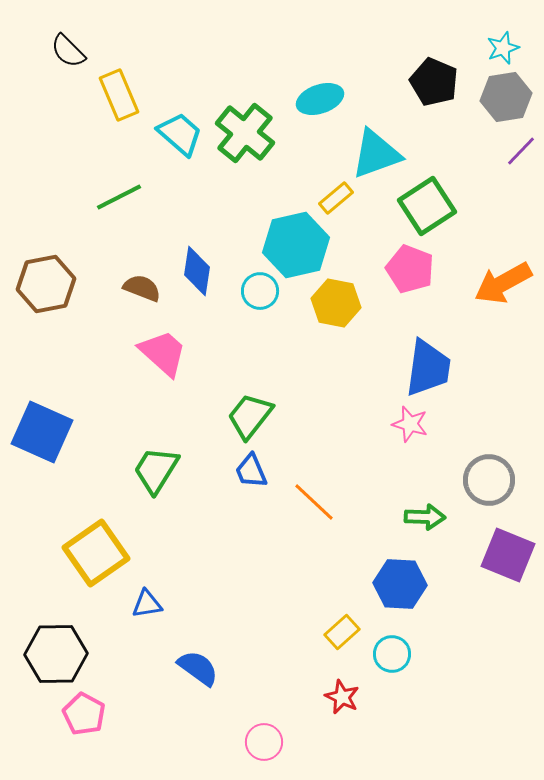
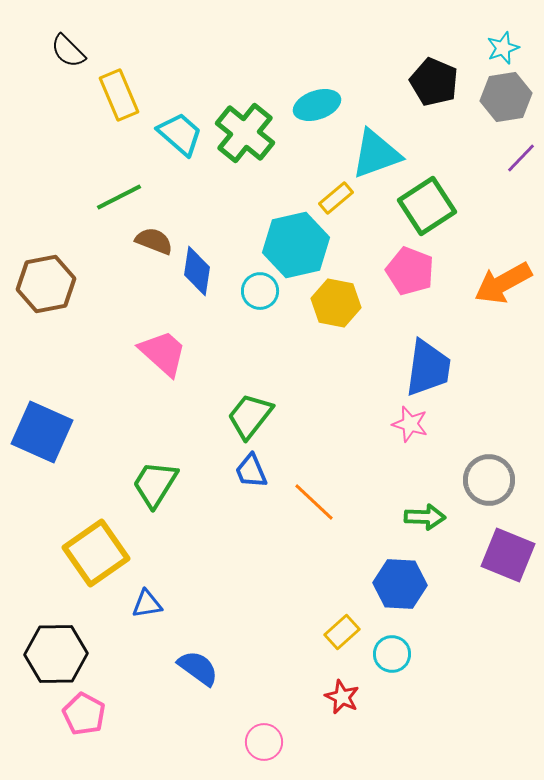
cyan ellipse at (320, 99): moved 3 px left, 6 px down
purple line at (521, 151): moved 7 px down
pink pentagon at (410, 269): moved 2 px down
brown semicircle at (142, 288): moved 12 px right, 47 px up
green trapezoid at (156, 470): moved 1 px left, 14 px down
